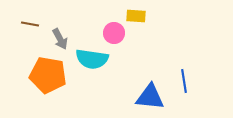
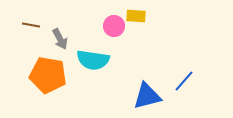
brown line: moved 1 px right, 1 px down
pink circle: moved 7 px up
cyan semicircle: moved 1 px right, 1 px down
blue line: rotated 50 degrees clockwise
blue triangle: moved 3 px left, 1 px up; rotated 20 degrees counterclockwise
